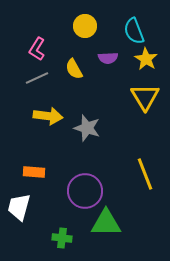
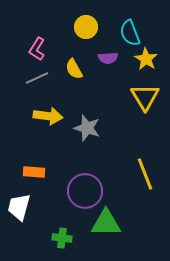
yellow circle: moved 1 px right, 1 px down
cyan semicircle: moved 4 px left, 2 px down
